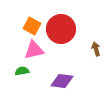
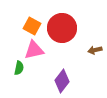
red circle: moved 1 px right, 1 px up
brown arrow: moved 1 px left, 1 px down; rotated 88 degrees counterclockwise
green semicircle: moved 3 px left, 3 px up; rotated 112 degrees clockwise
purple diamond: rotated 60 degrees counterclockwise
